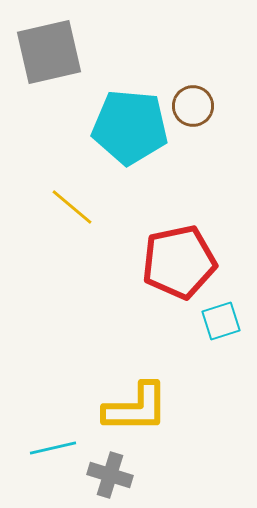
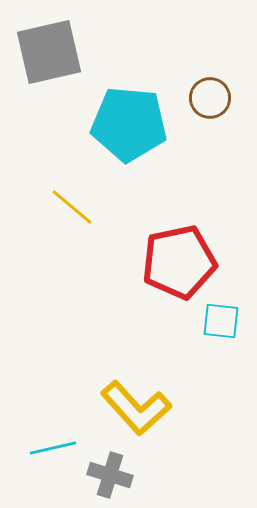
brown circle: moved 17 px right, 8 px up
cyan pentagon: moved 1 px left, 3 px up
cyan square: rotated 24 degrees clockwise
yellow L-shape: rotated 48 degrees clockwise
